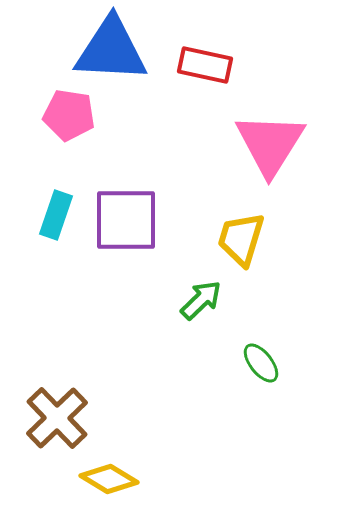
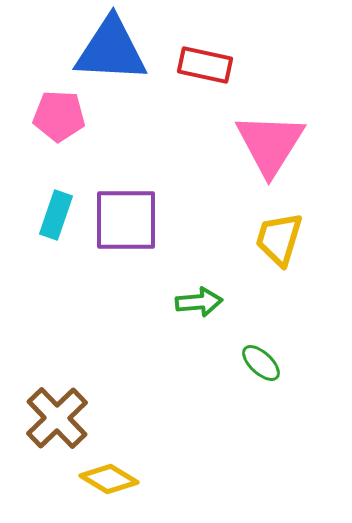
pink pentagon: moved 10 px left, 1 px down; rotated 6 degrees counterclockwise
yellow trapezoid: moved 38 px right
green arrow: moved 2 px left, 2 px down; rotated 39 degrees clockwise
green ellipse: rotated 9 degrees counterclockwise
